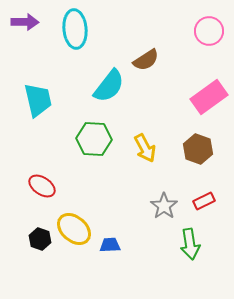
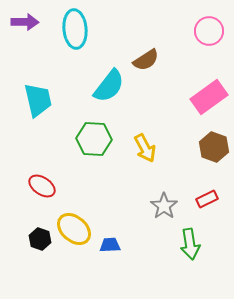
brown hexagon: moved 16 px right, 2 px up
red rectangle: moved 3 px right, 2 px up
